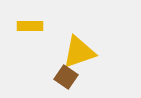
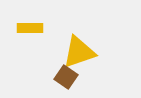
yellow rectangle: moved 2 px down
